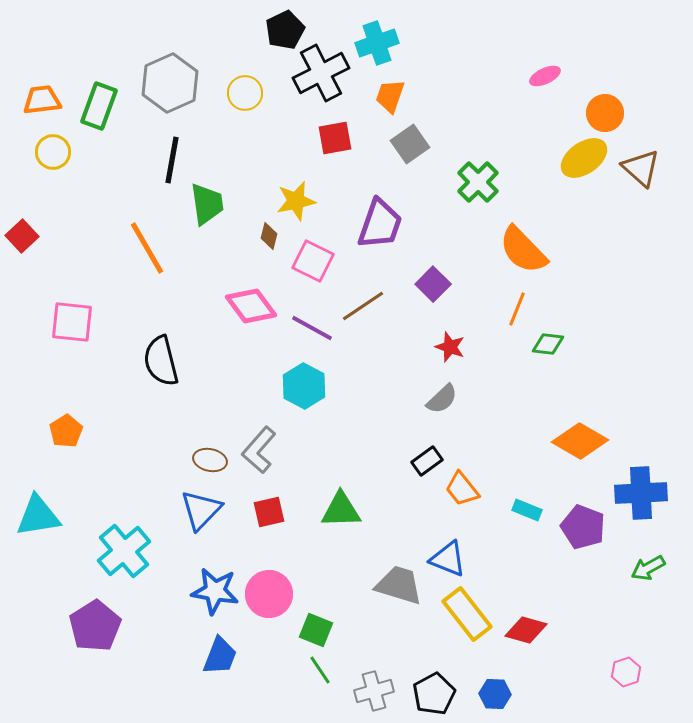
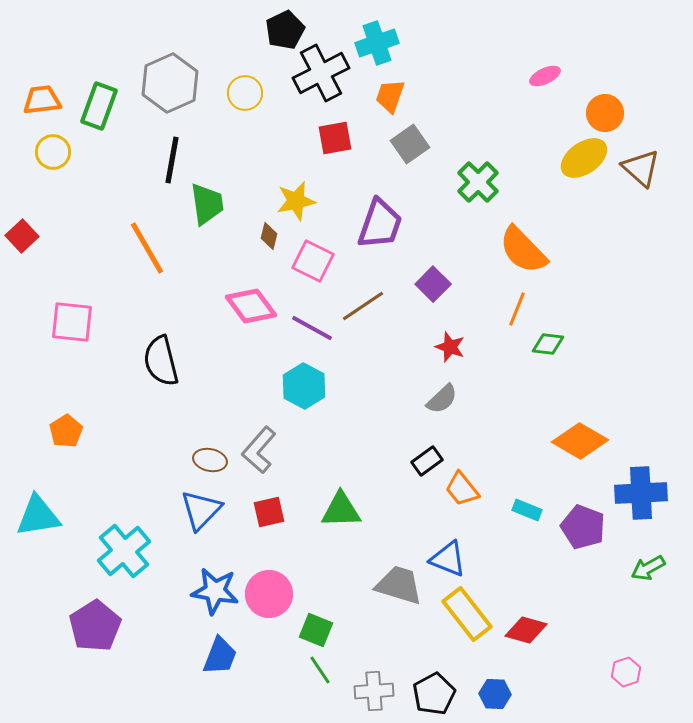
gray cross at (374, 691): rotated 12 degrees clockwise
